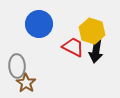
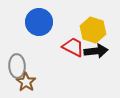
blue circle: moved 2 px up
yellow hexagon: moved 1 px right, 1 px up
black arrow: rotated 105 degrees counterclockwise
brown star: moved 1 px up
